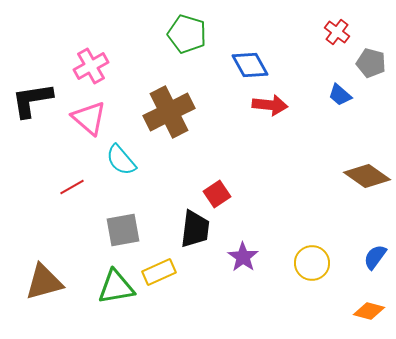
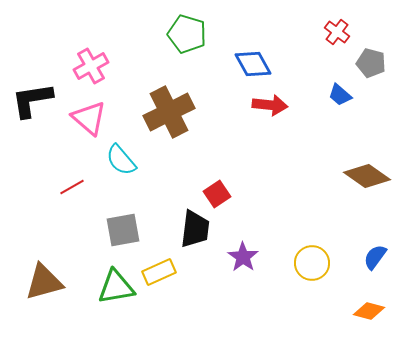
blue diamond: moved 3 px right, 1 px up
